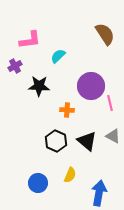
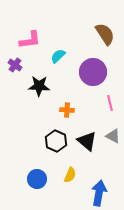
purple cross: moved 1 px up; rotated 24 degrees counterclockwise
purple circle: moved 2 px right, 14 px up
blue circle: moved 1 px left, 4 px up
